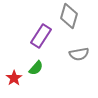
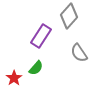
gray diamond: rotated 25 degrees clockwise
gray semicircle: moved 1 px up; rotated 66 degrees clockwise
